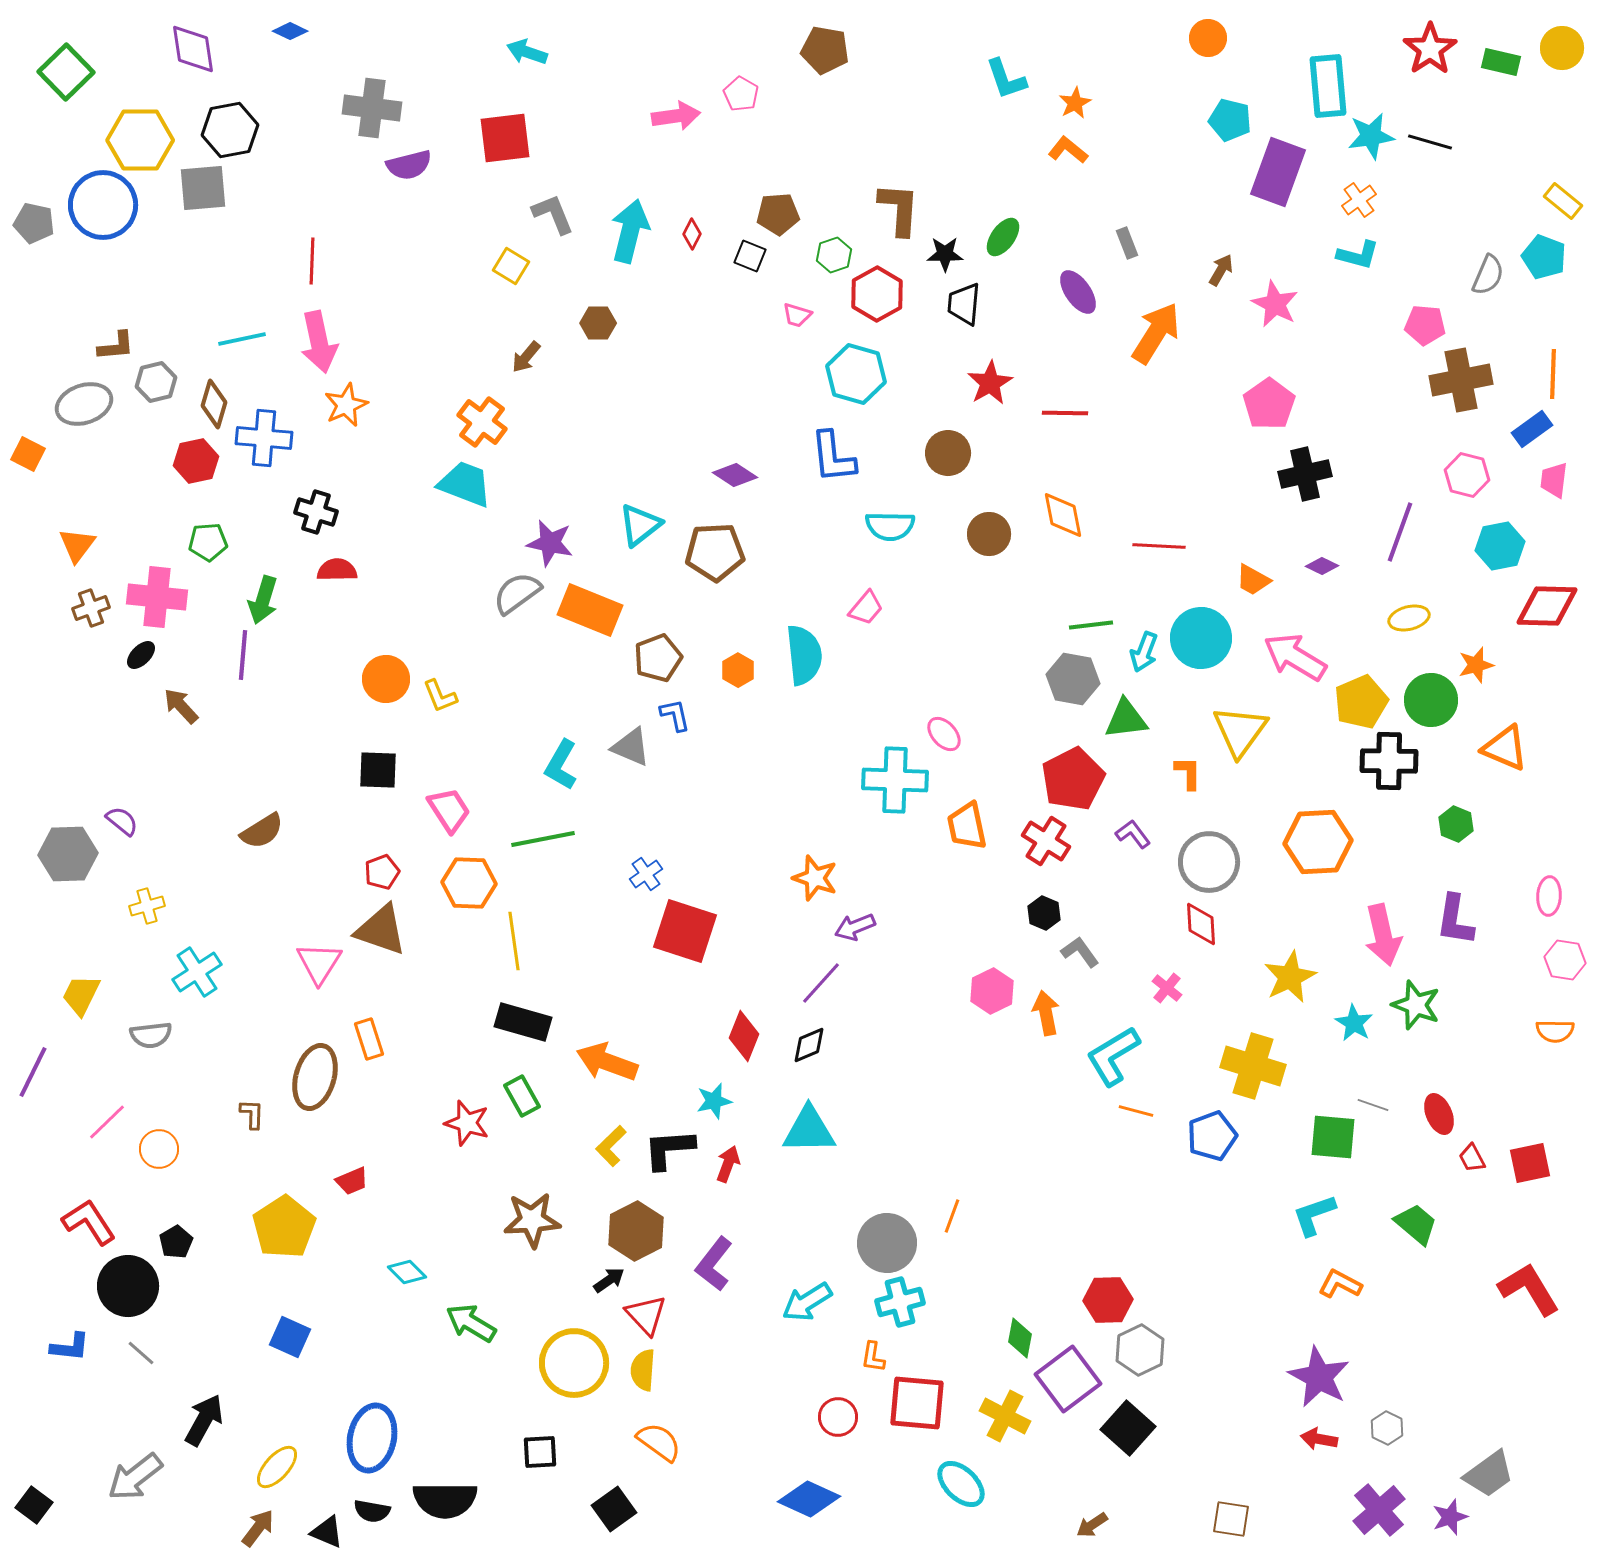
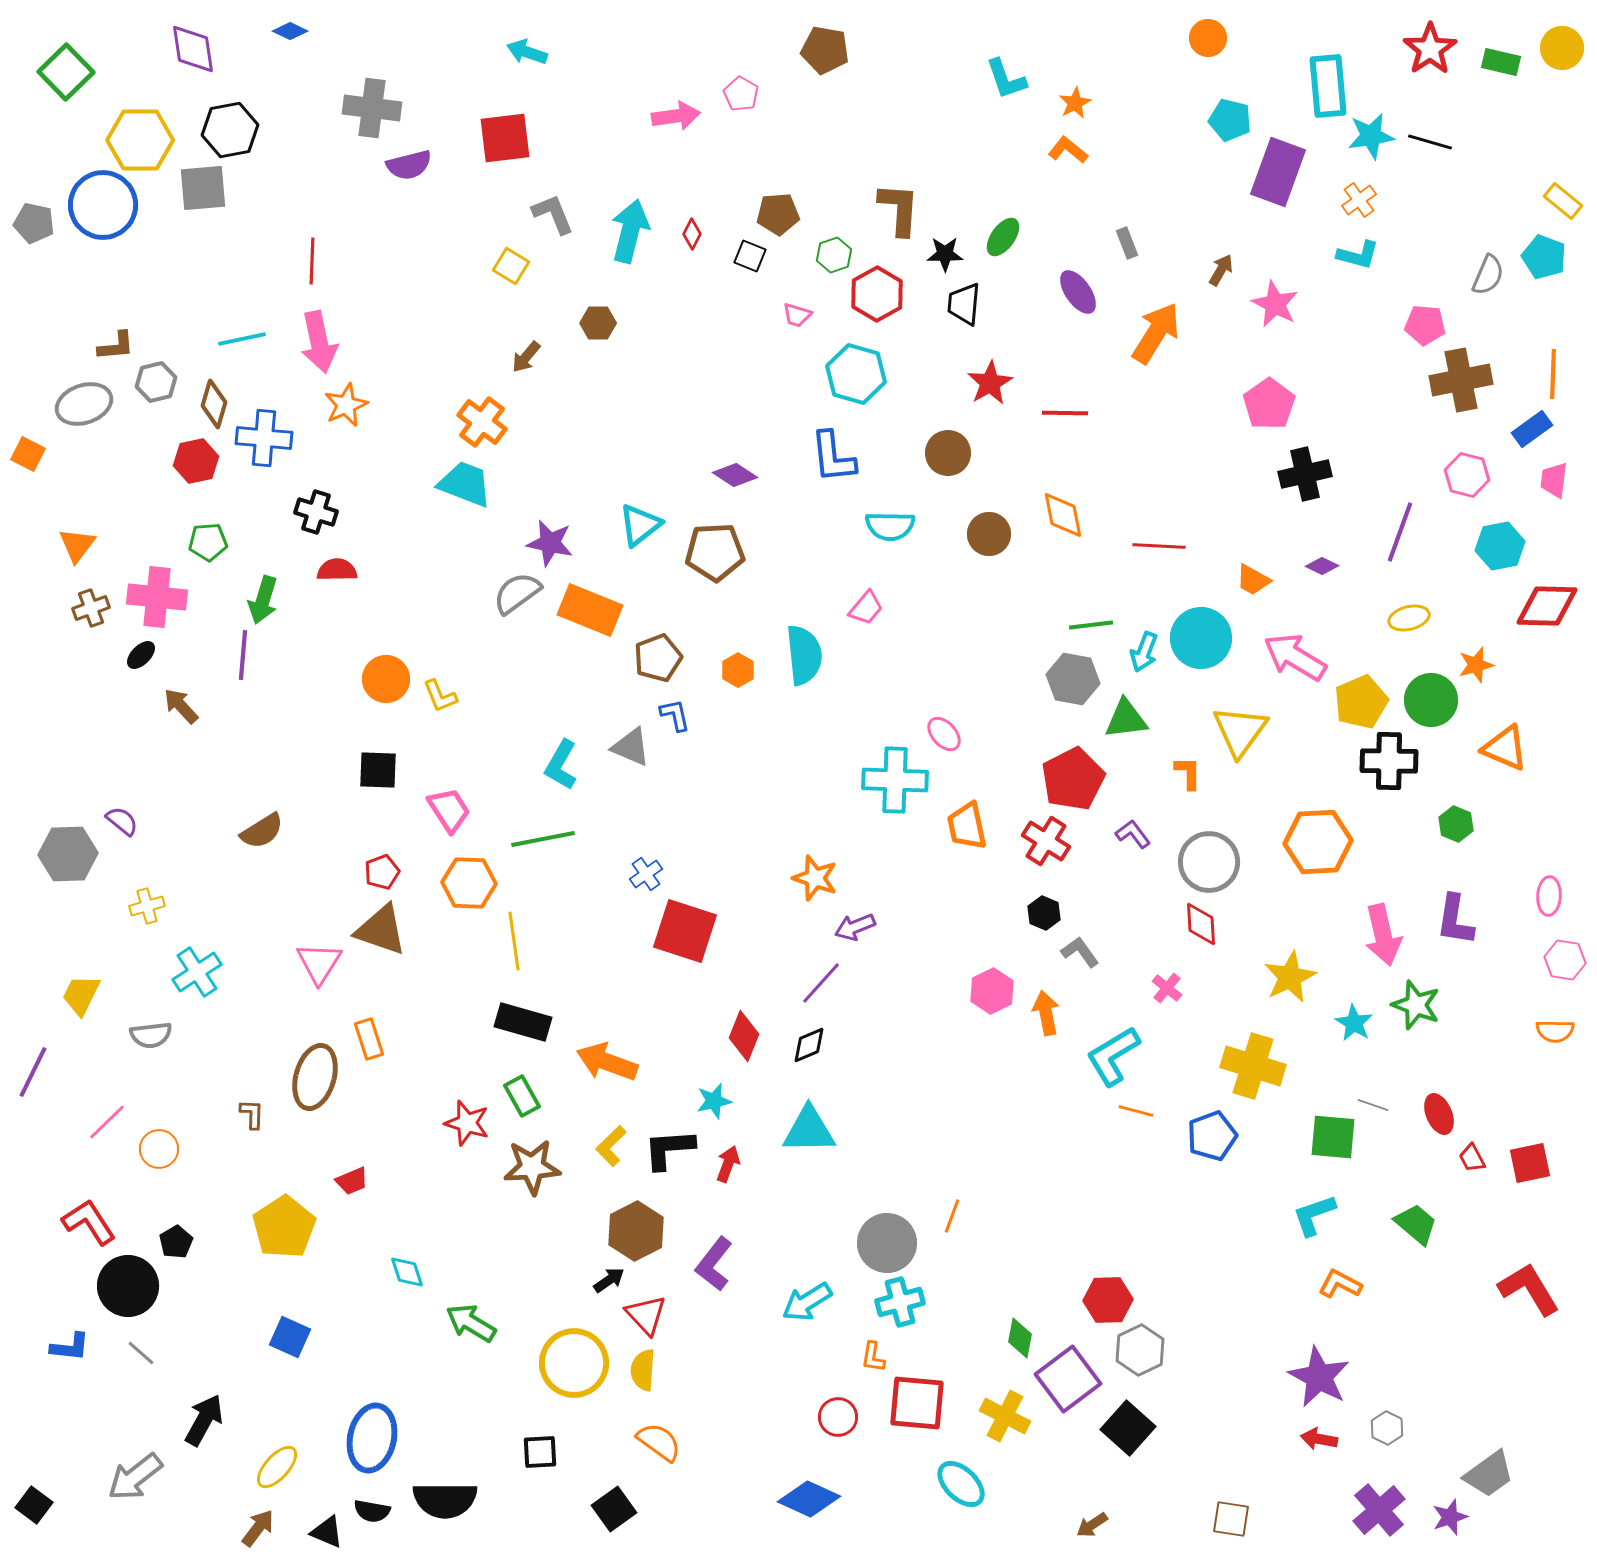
brown star at (532, 1220): moved 53 px up
cyan diamond at (407, 1272): rotated 27 degrees clockwise
